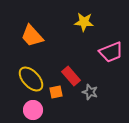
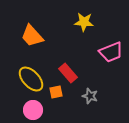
red rectangle: moved 3 px left, 3 px up
gray star: moved 4 px down
